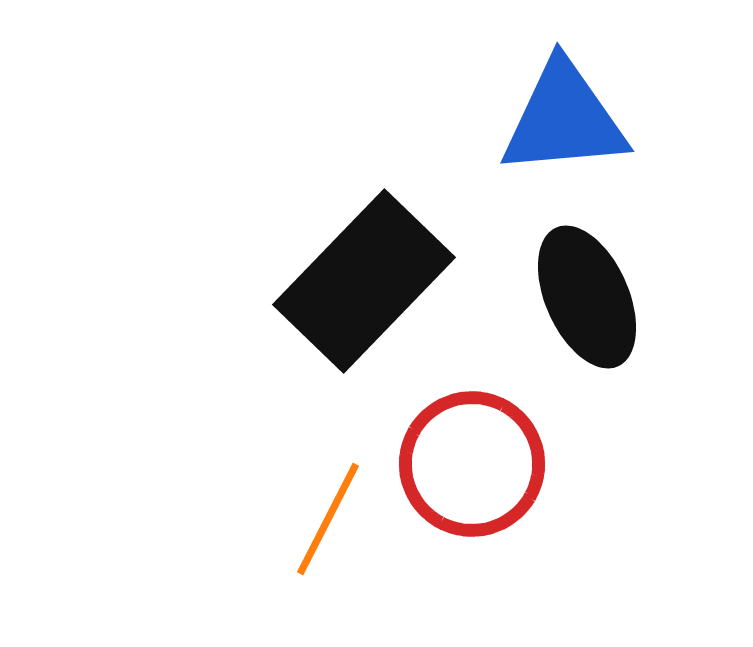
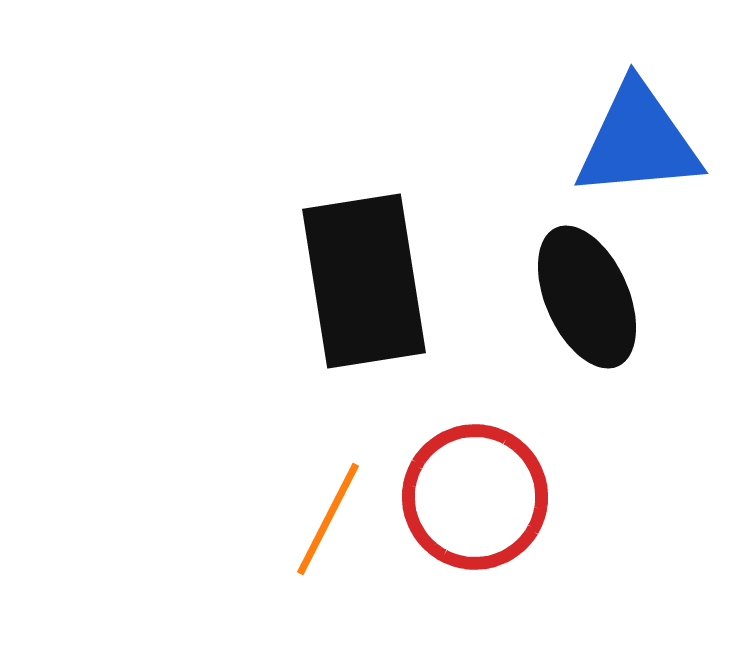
blue triangle: moved 74 px right, 22 px down
black rectangle: rotated 53 degrees counterclockwise
red circle: moved 3 px right, 33 px down
